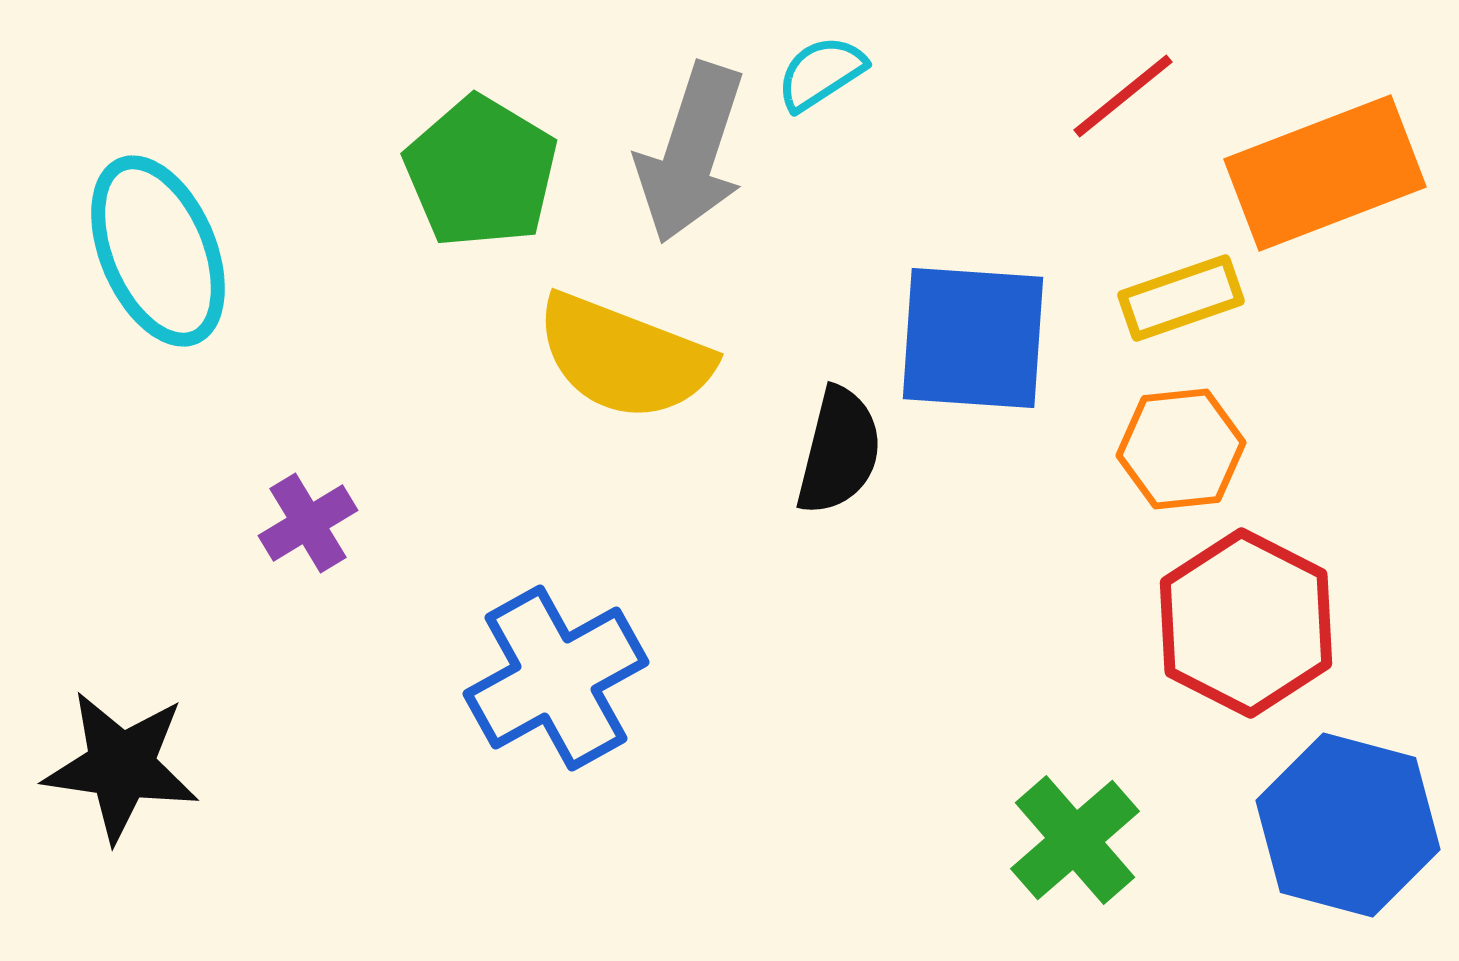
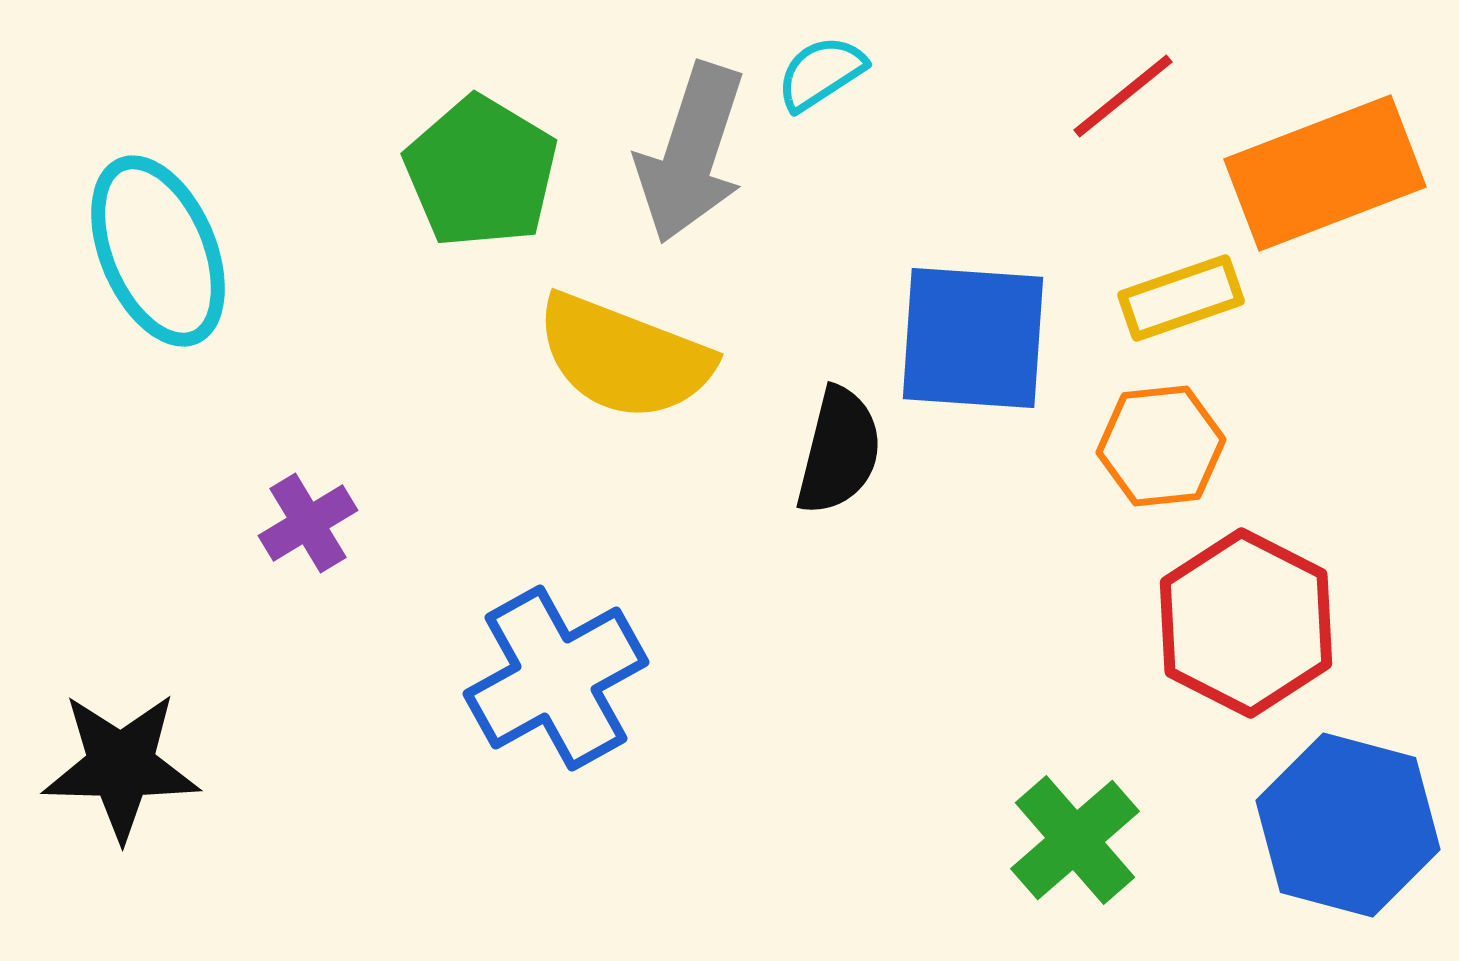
orange hexagon: moved 20 px left, 3 px up
black star: rotated 7 degrees counterclockwise
